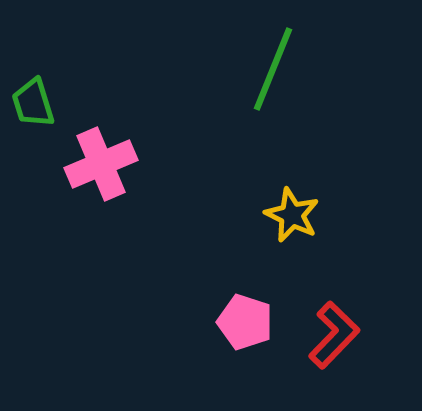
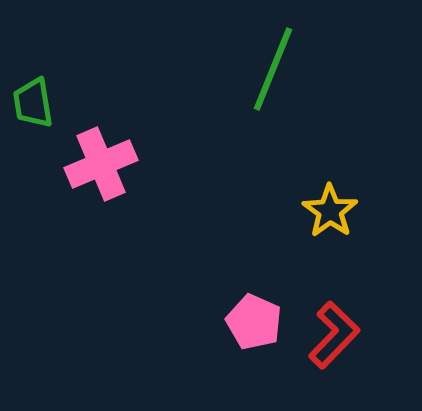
green trapezoid: rotated 8 degrees clockwise
yellow star: moved 38 px right, 4 px up; rotated 10 degrees clockwise
pink pentagon: moved 9 px right; rotated 6 degrees clockwise
